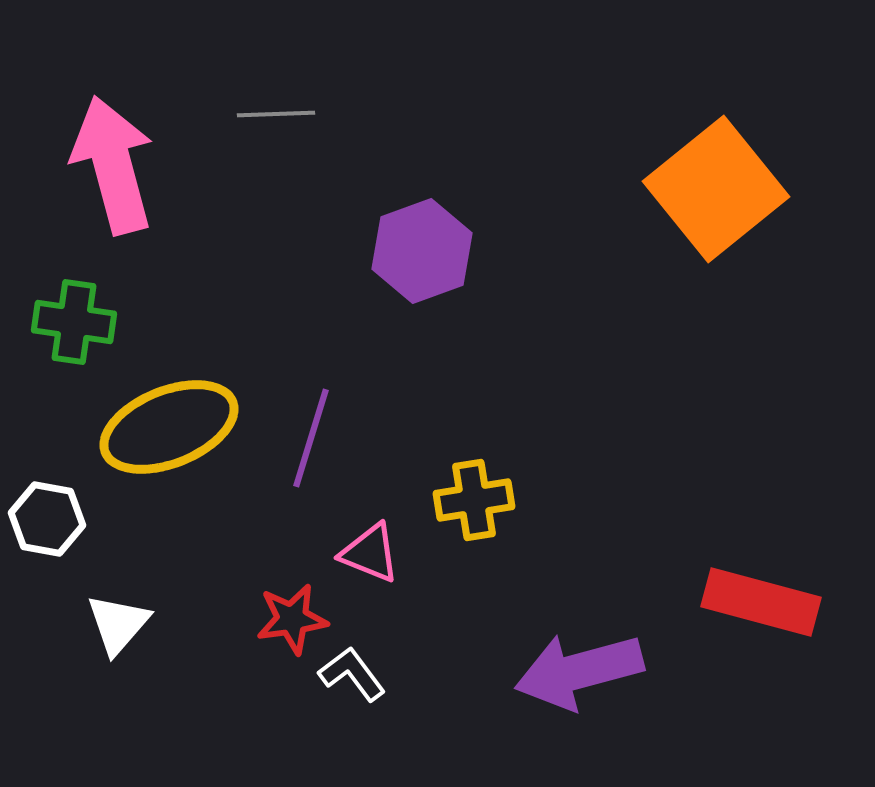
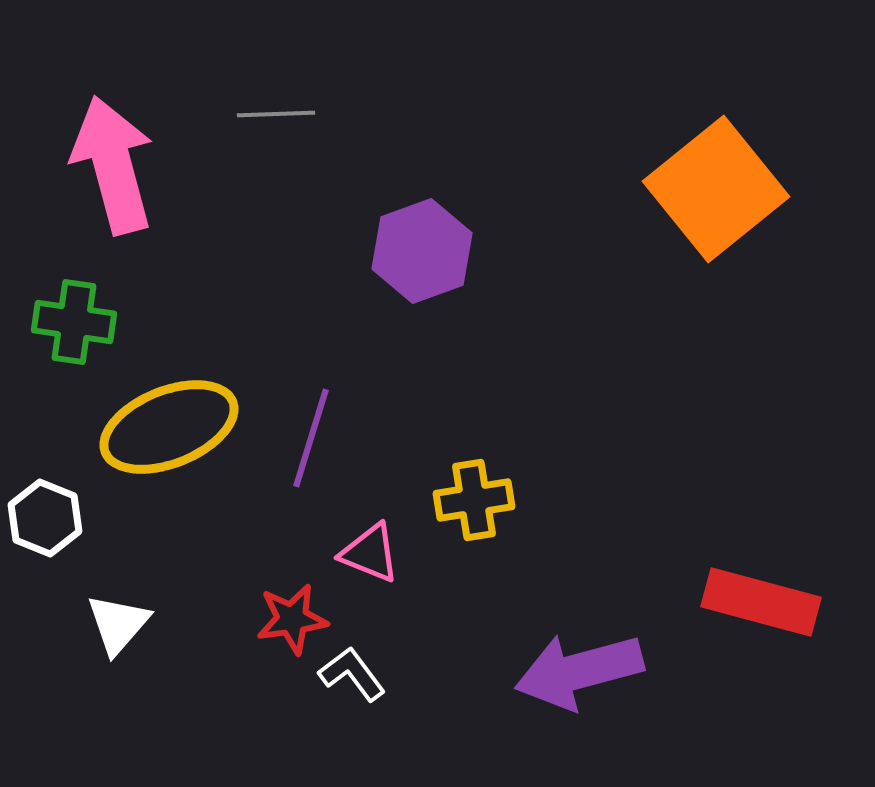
white hexagon: moved 2 px left, 1 px up; rotated 12 degrees clockwise
